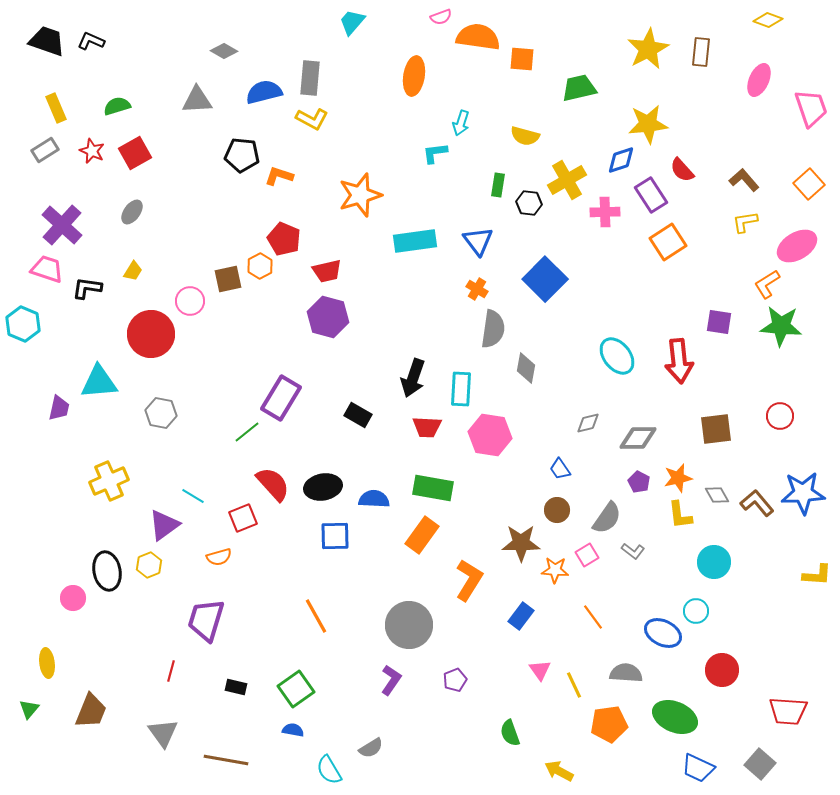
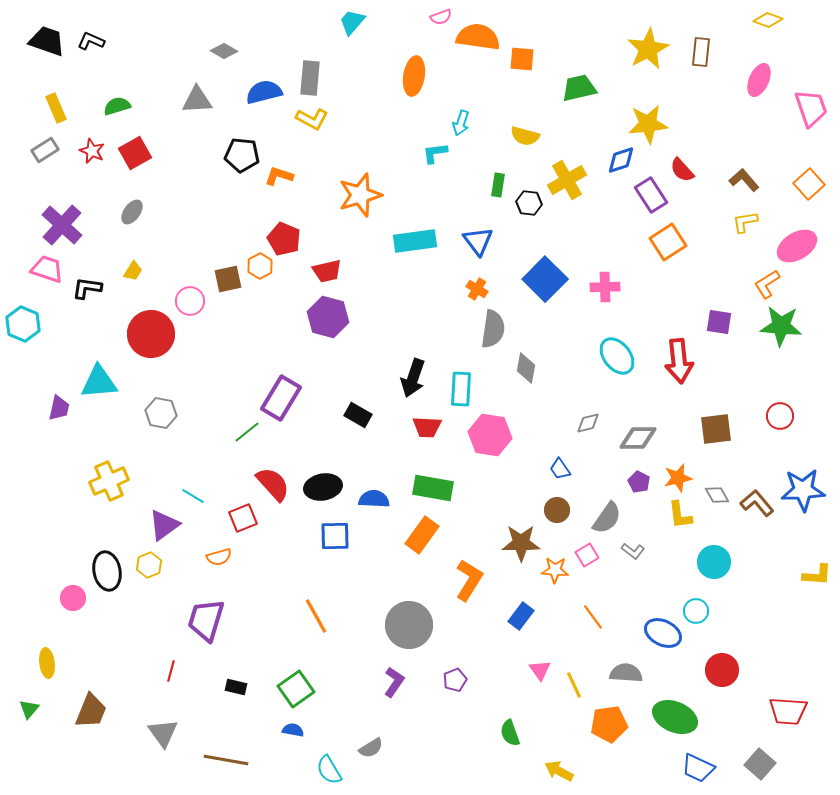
pink cross at (605, 212): moved 75 px down
blue star at (803, 493): moved 3 px up
purple L-shape at (391, 680): moved 3 px right, 2 px down
